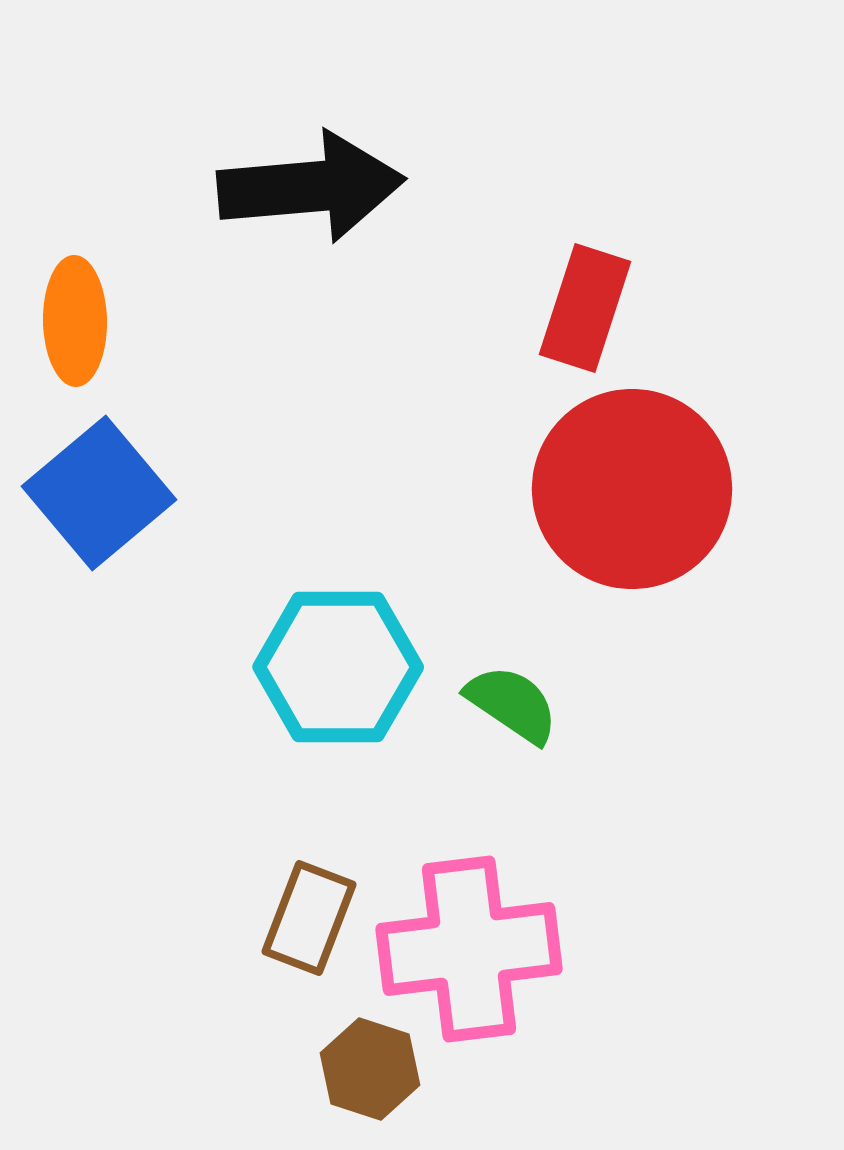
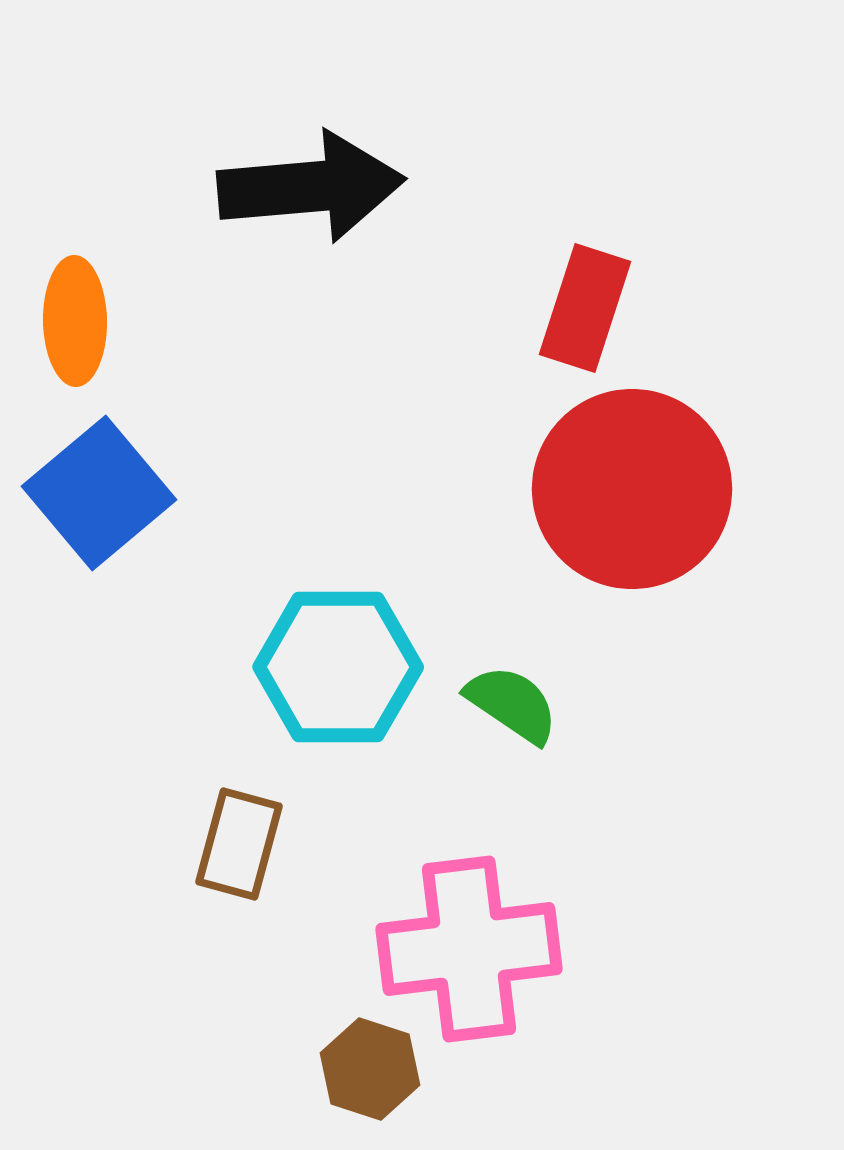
brown rectangle: moved 70 px left, 74 px up; rotated 6 degrees counterclockwise
